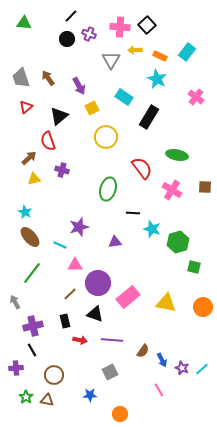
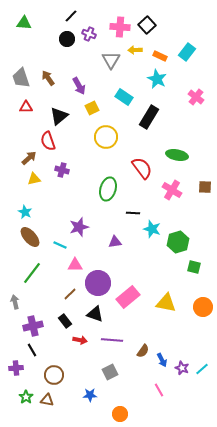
red triangle at (26, 107): rotated 40 degrees clockwise
gray arrow at (15, 302): rotated 16 degrees clockwise
black rectangle at (65, 321): rotated 24 degrees counterclockwise
